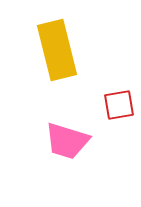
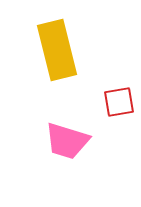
red square: moved 3 px up
